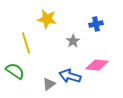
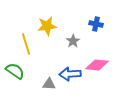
yellow star: moved 7 px down; rotated 18 degrees counterclockwise
blue cross: rotated 24 degrees clockwise
yellow line: moved 1 px down
blue arrow: moved 2 px up; rotated 20 degrees counterclockwise
gray triangle: rotated 40 degrees clockwise
